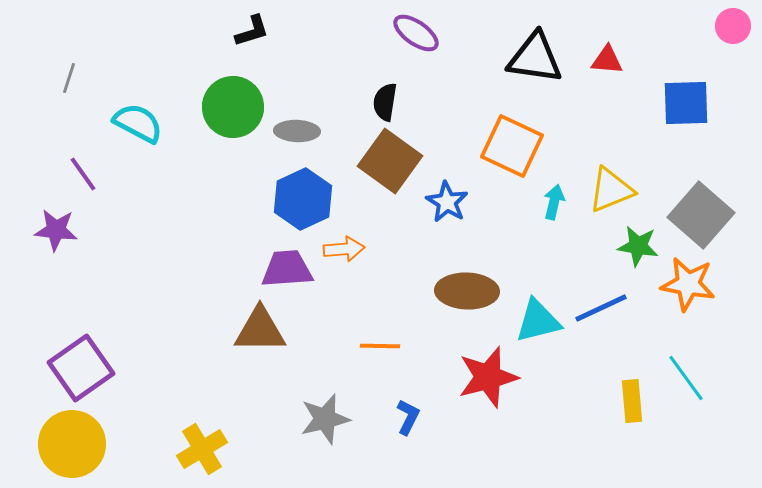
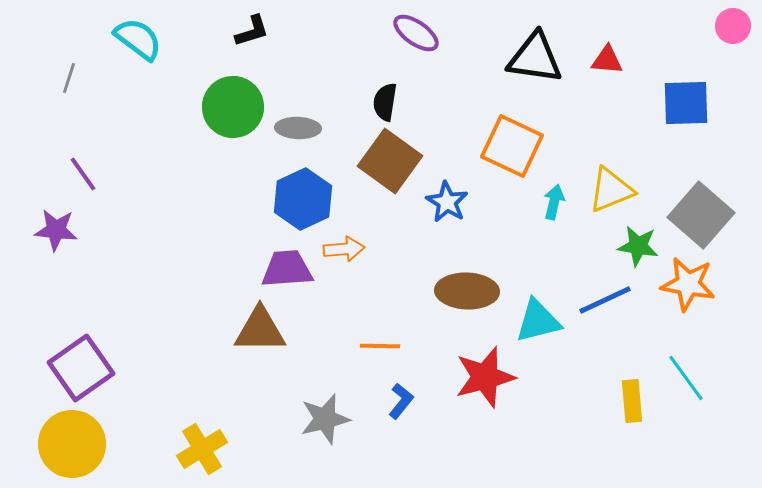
cyan semicircle: moved 84 px up; rotated 9 degrees clockwise
gray ellipse: moved 1 px right, 3 px up
blue line: moved 4 px right, 8 px up
red star: moved 3 px left
blue L-shape: moved 7 px left, 16 px up; rotated 12 degrees clockwise
